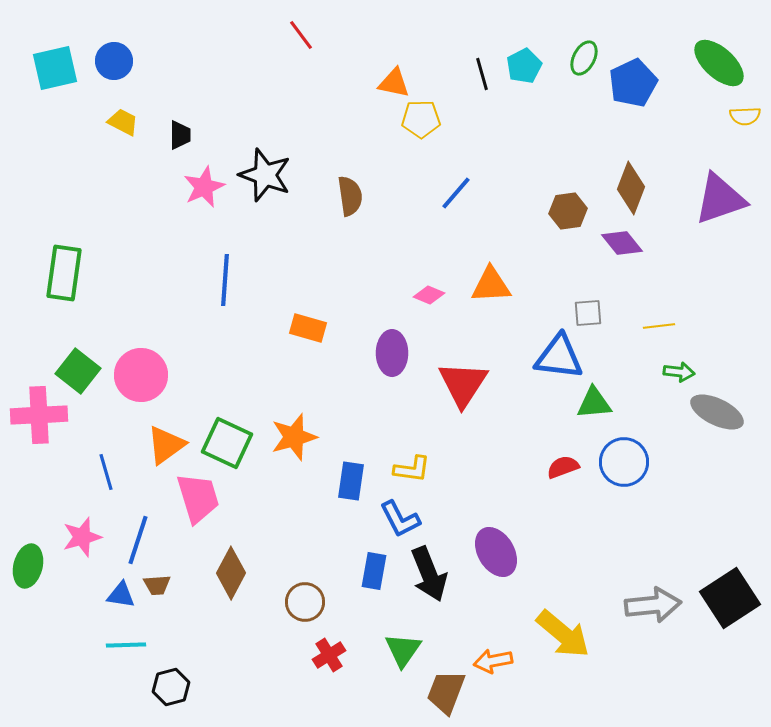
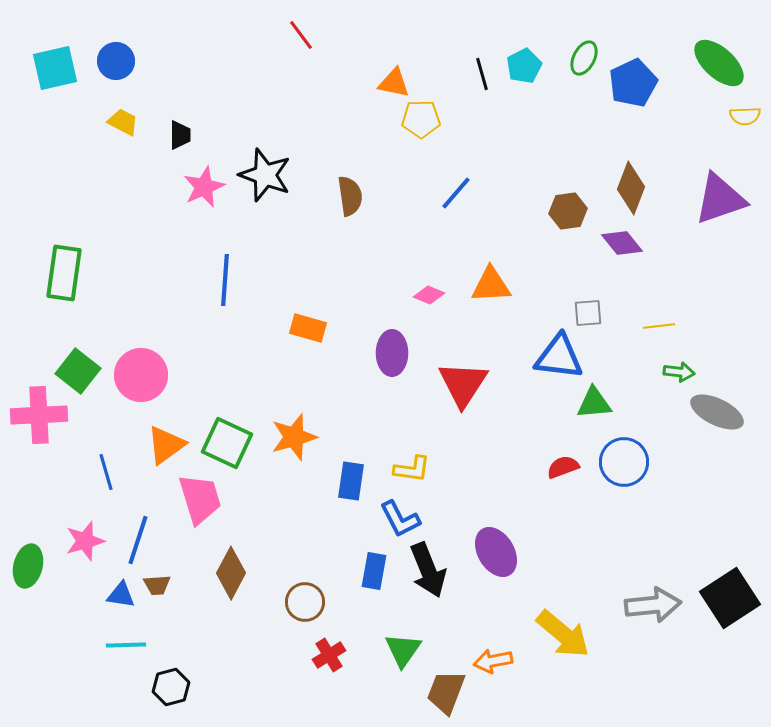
blue circle at (114, 61): moved 2 px right
pink trapezoid at (198, 498): moved 2 px right, 1 px down
pink star at (82, 537): moved 3 px right, 4 px down
black arrow at (429, 574): moved 1 px left, 4 px up
